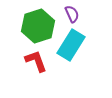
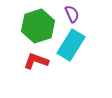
red L-shape: rotated 50 degrees counterclockwise
